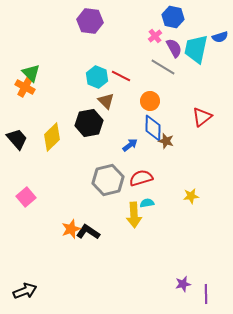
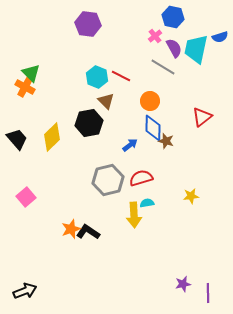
purple hexagon: moved 2 px left, 3 px down
purple line: moved 2 px right, 1 px up
